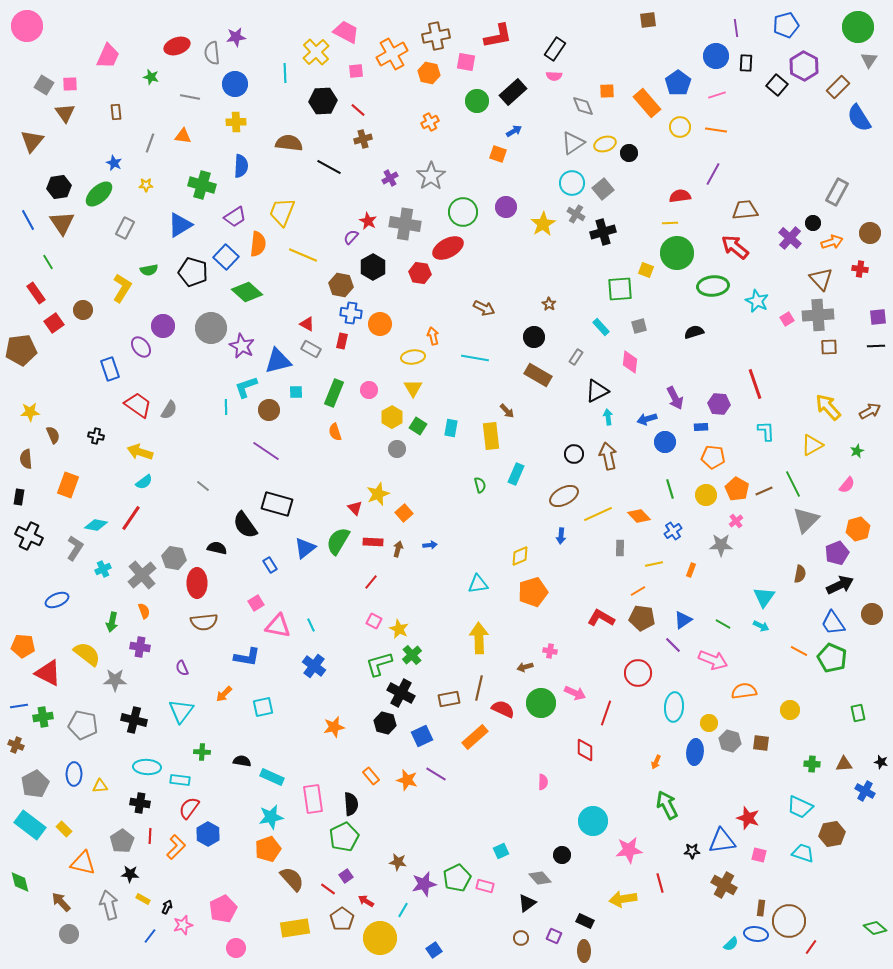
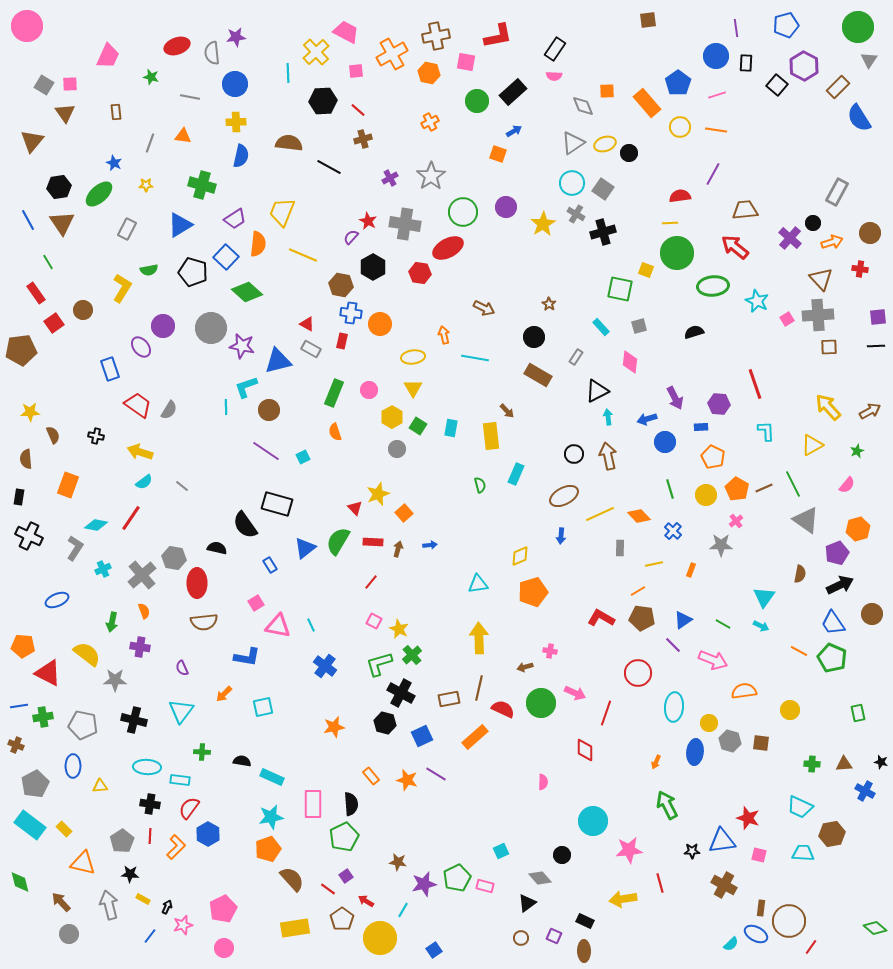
cyan line at (285, 73): moved 3 px right
blue semicircle at (241, 166): moved 10 px up; rotated 10 degrees clockwise
gray square at (603, 189): rotated 15 degrees counterclockwise
purple trapezoid at (235, 217): moved 2 px down
gray rectangle at (125, 228): moved 2 px right, 1 px down
green square at (620, 289): rotated 16 degrees clockwise
orange arrow at (433, 336): moved 11 px right, 1 px up
purple star at (242, 346): rotated 15 degrees counterclockwise
cyan square at (296, 392): moved 7 px right, 65 px down; rotated 24 degrees counterclockwise
orange pentagon at (713, 457): rotated 20 degrees clockwise
gray line at (203, 486): moved 21 px left
brown line at (764, 491): moved 3 px up
yellow line at (598, 514): moved 2 px right
gray triangle at (806, 520): rotated 40 degrees counterclockwise
blue cross at (673, 531): rotated 12 degrees counterclockwise
blue cross at (314, 666): moved 11 px right
blue ellipse at (74, 774): moved 1 px left, 8 px up
pink rectangle at (313, 799): moved 5 px down; rotated 8 degrees clockwise
black cross at (140, 803): moved 10 px right, 1 px down
cyan trapezoid at (803, 853): rotated 15 degrees counterclockwise
blue ellipse at (756, 934): rotated 20 degrees clockwise
pink circle at (236, 948): moved 12 px left
